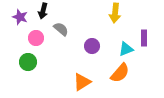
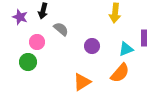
pink circle: moved 1 px right, 4 px down
